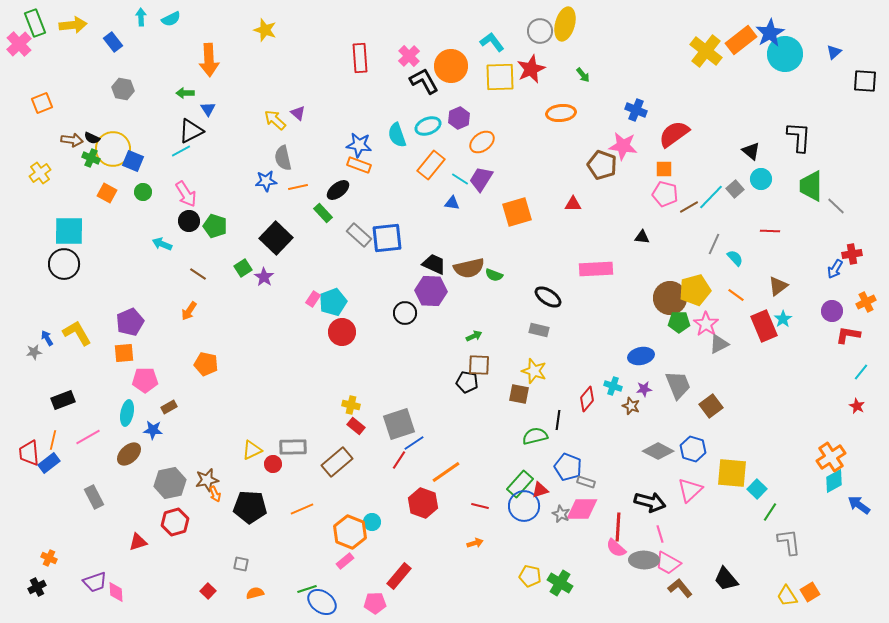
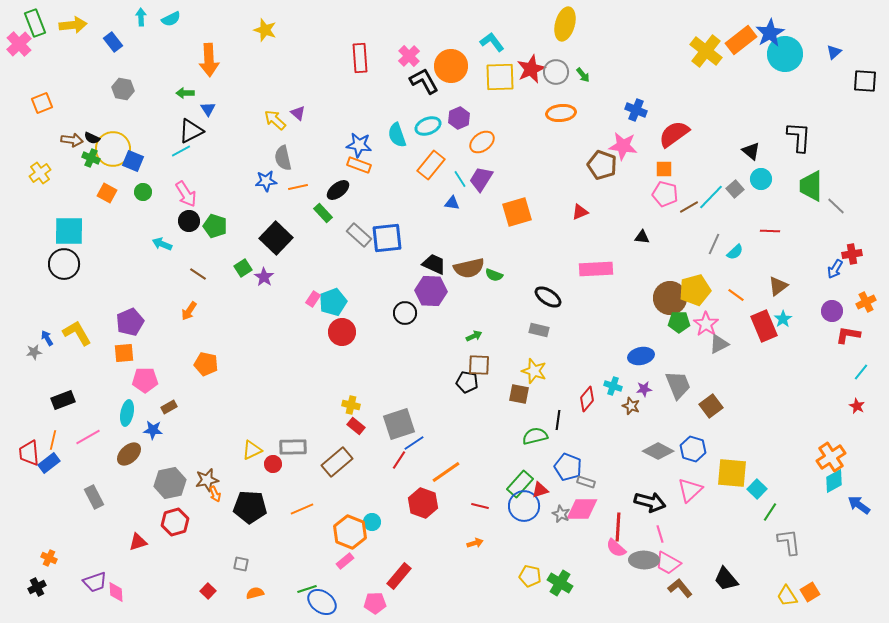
gray circle at (540, 31): moved 16 px right, 41 px down
cyan line at (460, 179): rotated 24 degrees clockwise
red triangle at (573, 204): moved 7 px right, 8 px down; rotated 24 degrees counterclockwise
cyan semicircle at (735, 258): moved 6 px up; rotated 90 degrees clockwise
